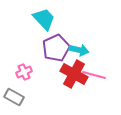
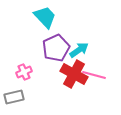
cyan trapezoid: moved 1 px right, 2 px up
cyan arrow: rotated 48 degrees counterclockwise
gray rectangle: rotated 42 degrees counterclockwise
